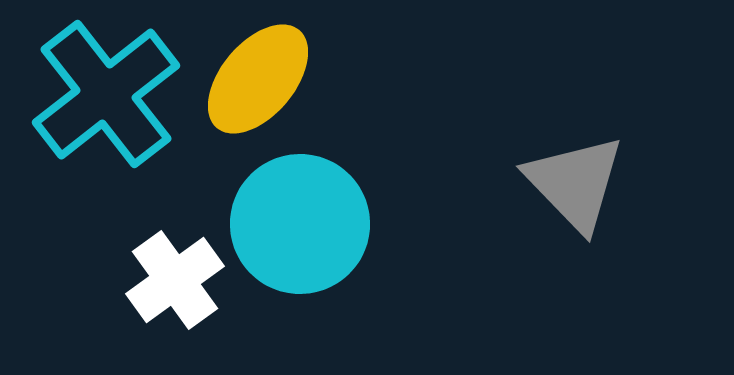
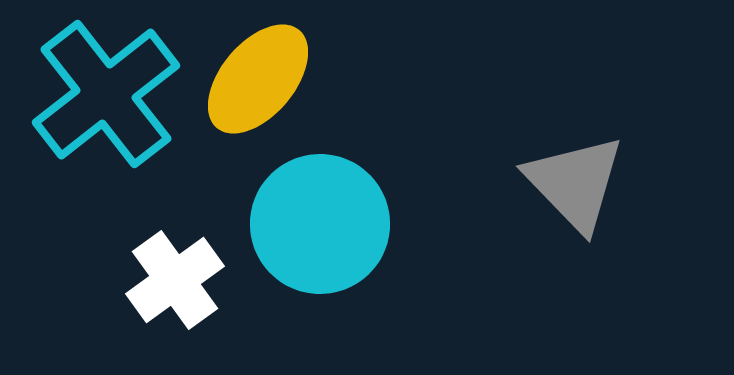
cyan circle: moved 20 px right
